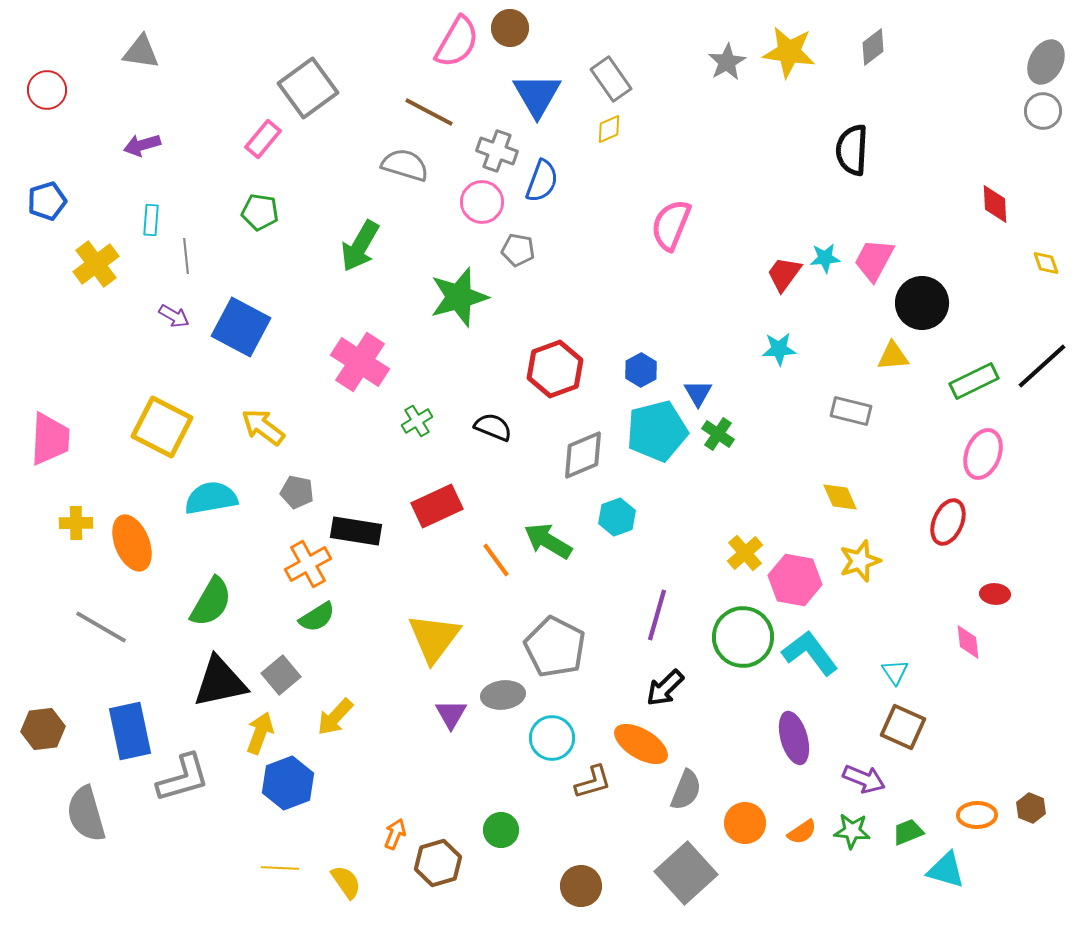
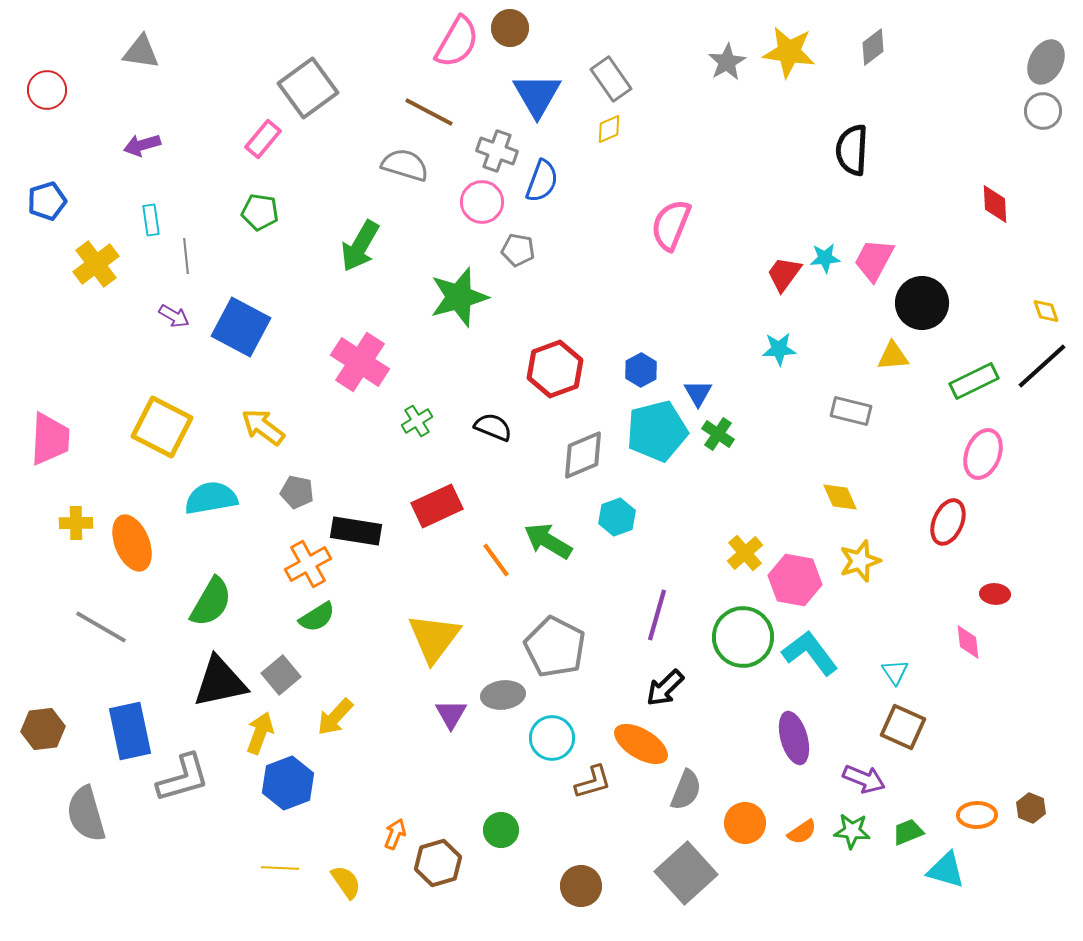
cyan rectangle at (151, 220): rotated 12 degrees counterclockwise
yellow diamond at (1046, 263): moved 48 px down
